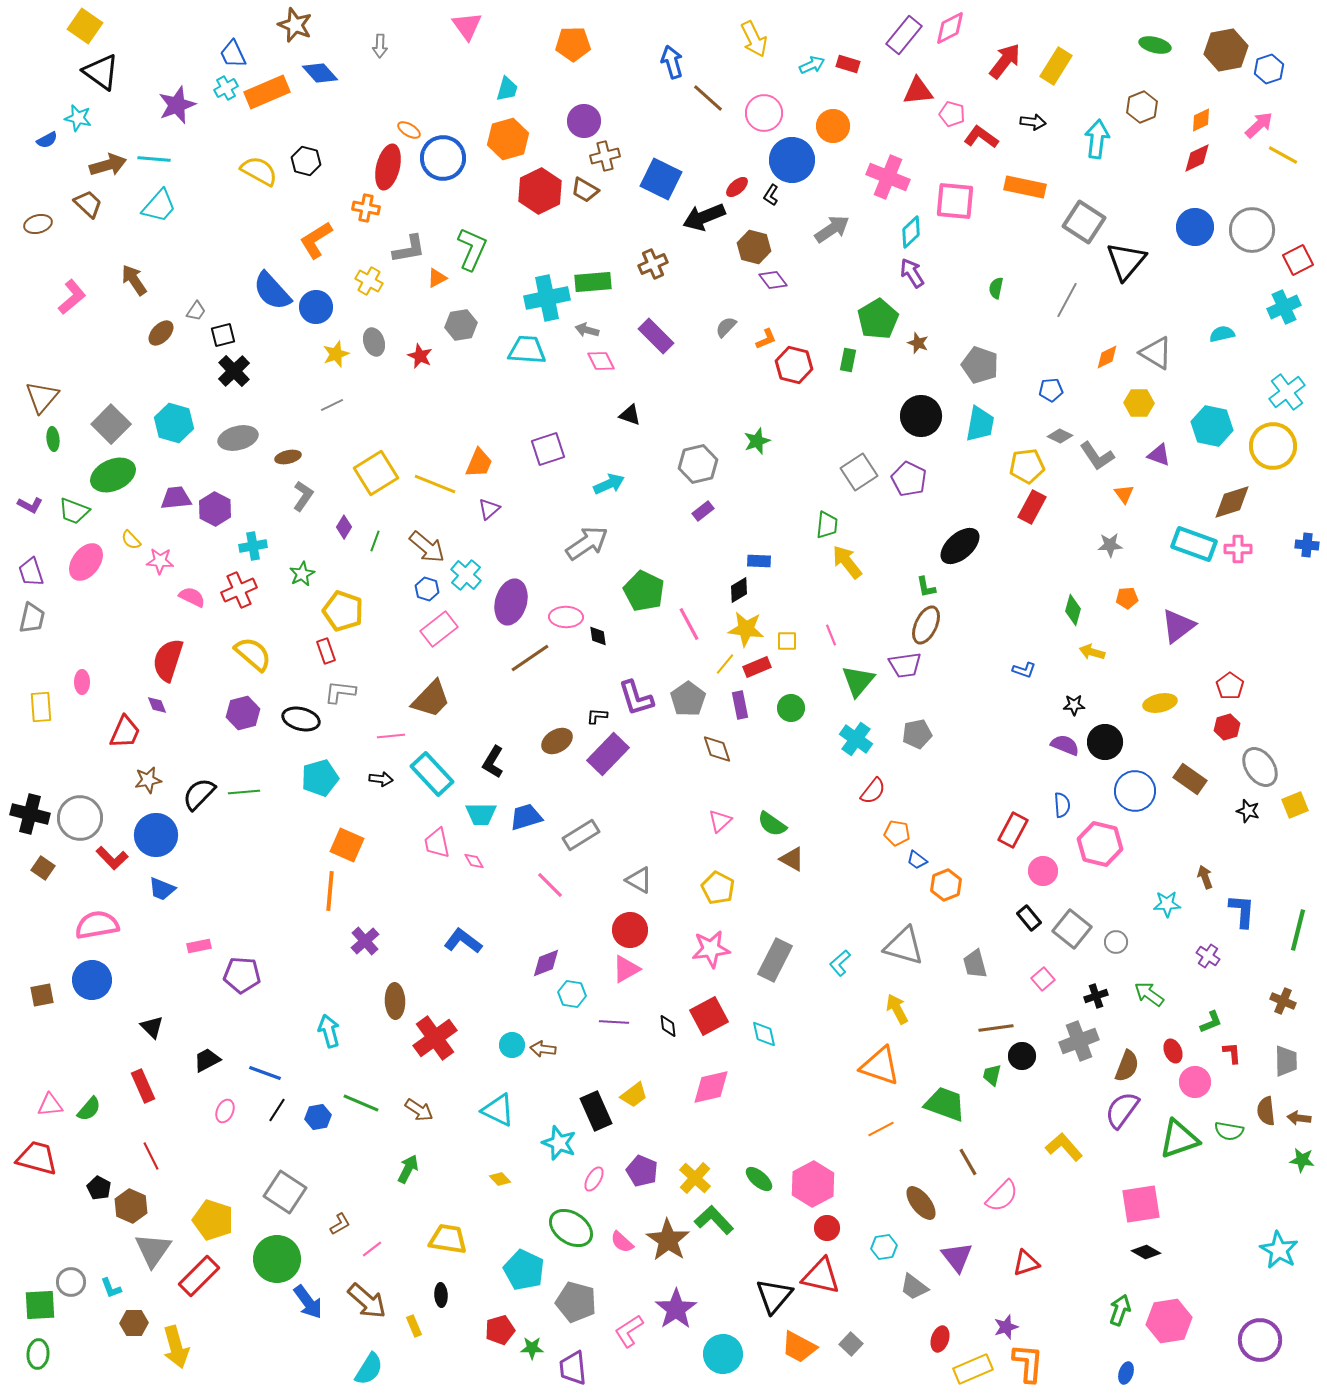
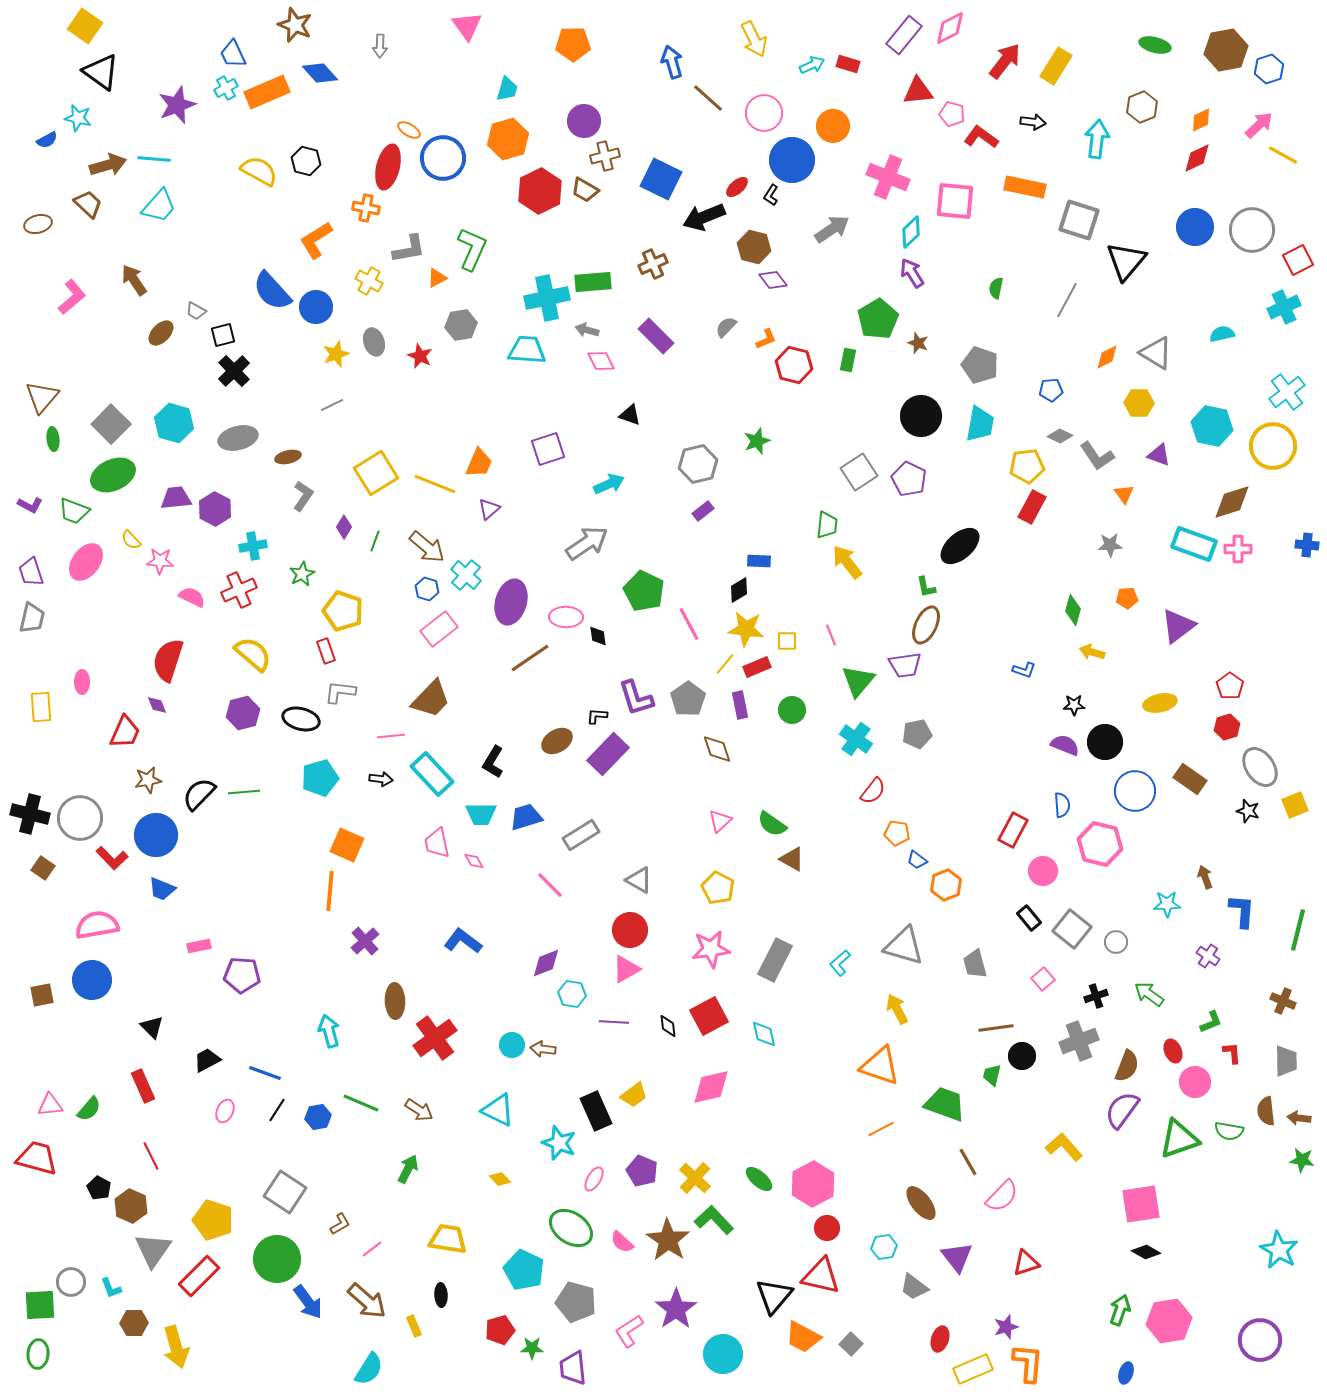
gray square at (1084, 222): moved 5 px left, 2 px up; rotated 15 degrees counterclockwise
gray trapezoid at (196, 311): rotated 85 degrees clockwise
green circle at (791, 708): moved 1 px right, 2 px down
orange trapezoid at (799, 1347): moved 4 px right, 10 px up
